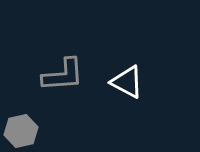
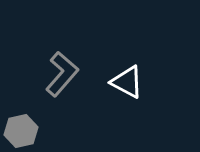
gray L-shape: moved 1 px left, 1 px up; rotated 45 degrees counterclockwise
